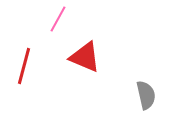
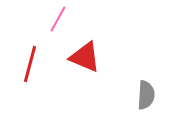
red line: moved 6 px right, 2 px up
gray semicircle: rotated 16 degrees clockwise
